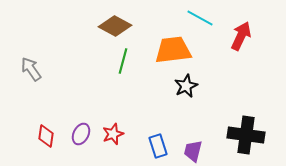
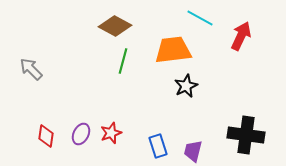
gray arrow: rotated 10 degrees counterclockwise
red star: moved 2 px left, 1 px up
